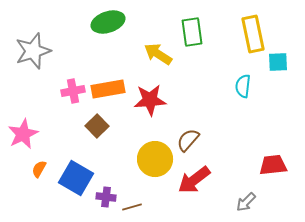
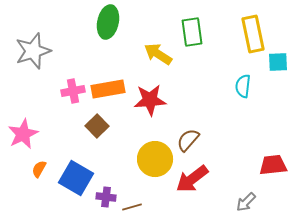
green ellipse: rotated 60 degrees counterclockwise
red arrow: moved 2 px left, 1 px up
